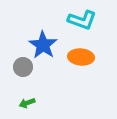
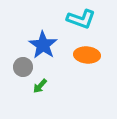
cyan L-shape: moved 1 px left, 1 px up
orange ellipse: moved 6 px right, 2 px up
green arrow: moved 13 px right, 17 px up; rotated 28 degrees counterclockwise
